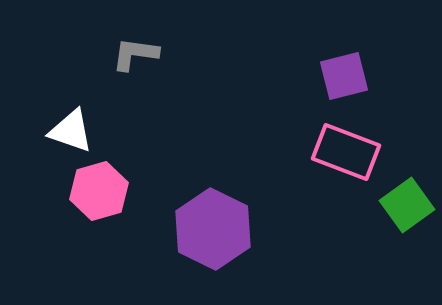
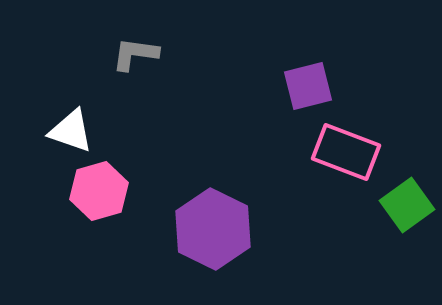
purple square: moved 36 px left, 10 px down
